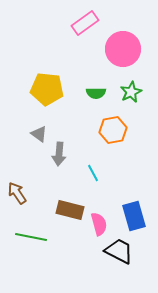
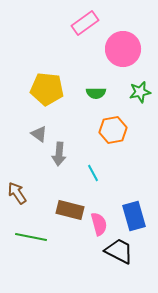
green star: moved 9 px right; rotated 15 degrees clockwise
